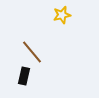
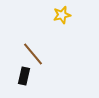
brown line: moved 1 px right, 2 px down
